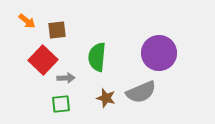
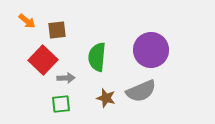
purple circle: moved 8 px left, 3 px up
gray semicircle: moved 1 px up
